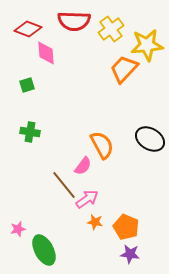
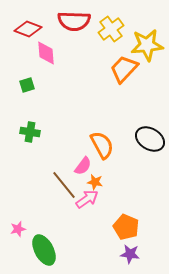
orange star: moved 40 px up
